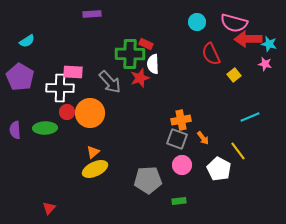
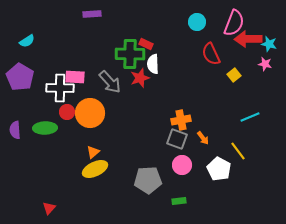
pink semicircle: rotated 84 degrees counterclockwise
pink rectangle: moved 2 px right, 5 px down
